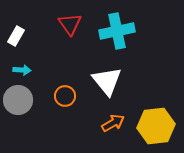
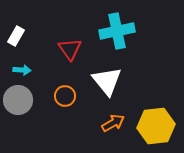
red triangle: moved 25 px down
